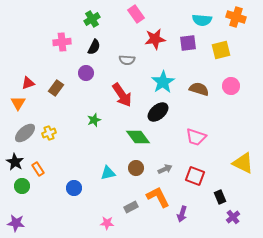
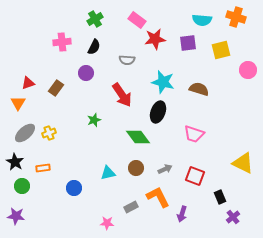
pink rectangle: moved 1 px right, 6 px down; rotated 18 degrees counterclockwise
green cross: moved 3 px right
cyan star: rotated 25 degrees counterclockwise
pink circle: moved 17 px right, 16 px up
black ellipse: rotated 30 degrees counterclockwise
pink trapezoid: moved 2 px left, 3 px up
orange rectangle: moved 5 px right, 1 px up; rotated 64 degrees counterclockwise
purple star: moved 7 px up
